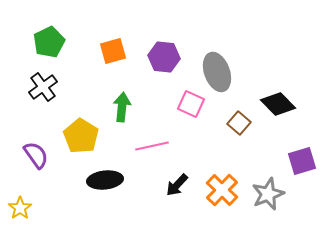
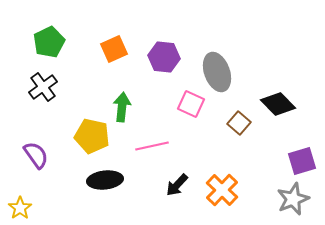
orange square: moved 1 px right, 2 px up; rotated 8 degrees counterclockwise
yellow pentagon: moved 11 px right; rotated 20 degrees counterclockwise
gray star: moved 25 px right, 5 px down
